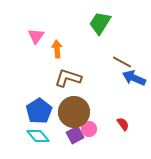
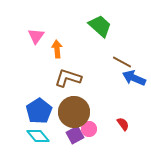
green trapezoid: moved 3 px down; rotated 100 degrees clockwise
